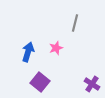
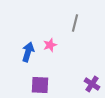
pink star: moved 6 px left, 3 px up
purple square: moved 3 px down; rotated 36 degrees counterclockwise
